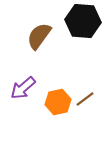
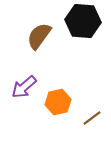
purple arrow: moved 1 px right, 1 px up
brown line: moved 7 px right, 19 px down
